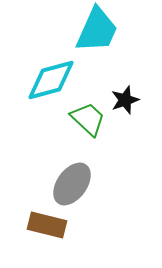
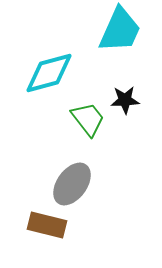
cyan trapezoid: moved 23 px right
cyan diamond: moved 2 px left, 7 px up
black star: rotated 16 degrees clockwise
green trapezoid: rotated 9 degrees clockwise
